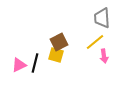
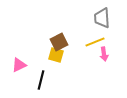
yellow line: rotated 18 degrees clockwise
pink arrow: moved 2 px up
black line: moved 6 px right, 17 px down
